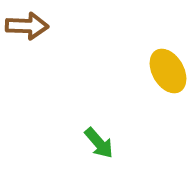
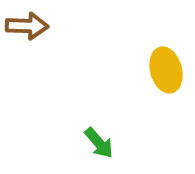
yellow ellipse: moved 2 px left, 1 px up; rotated 15 degrees clockwise
